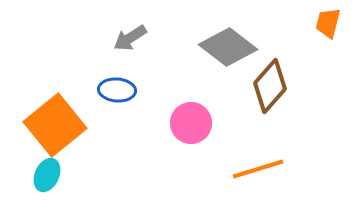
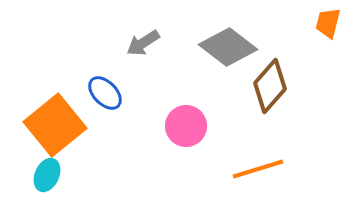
gray arrow: moved 13 px right, 5 px down
blue ellipse: moved 12 px left, 3 px down; rotated 42 degrees clockwise
pink circle: moved 5 px left, 3 px down
